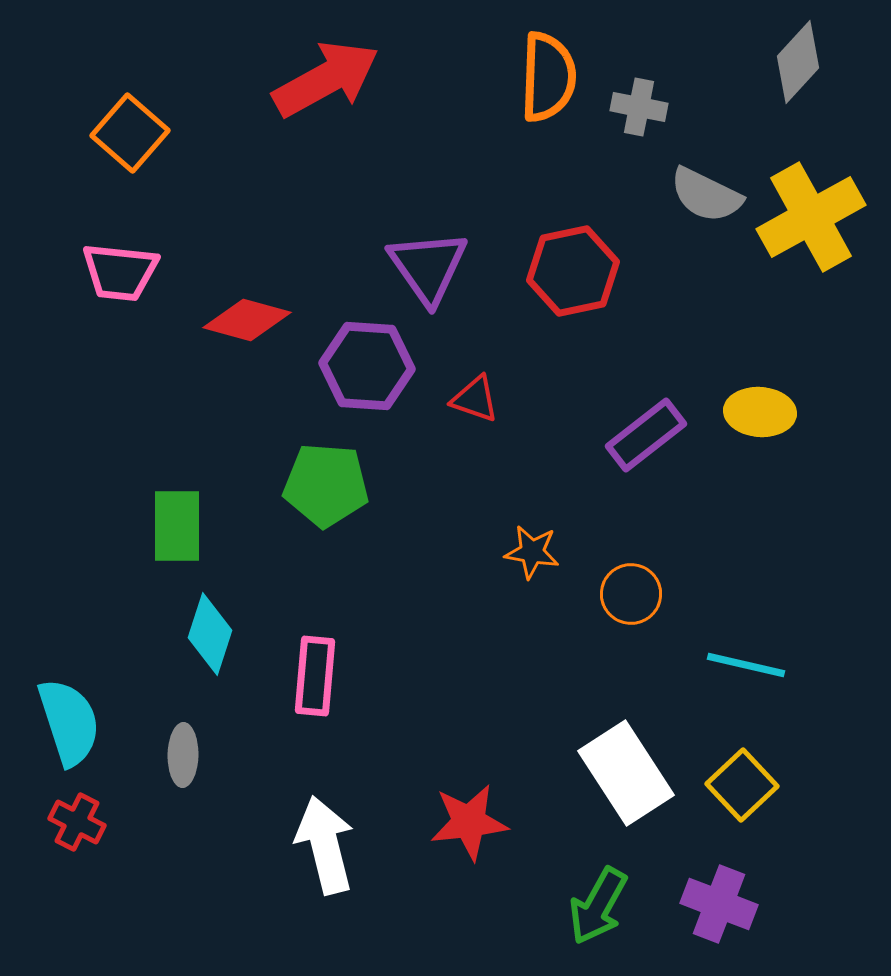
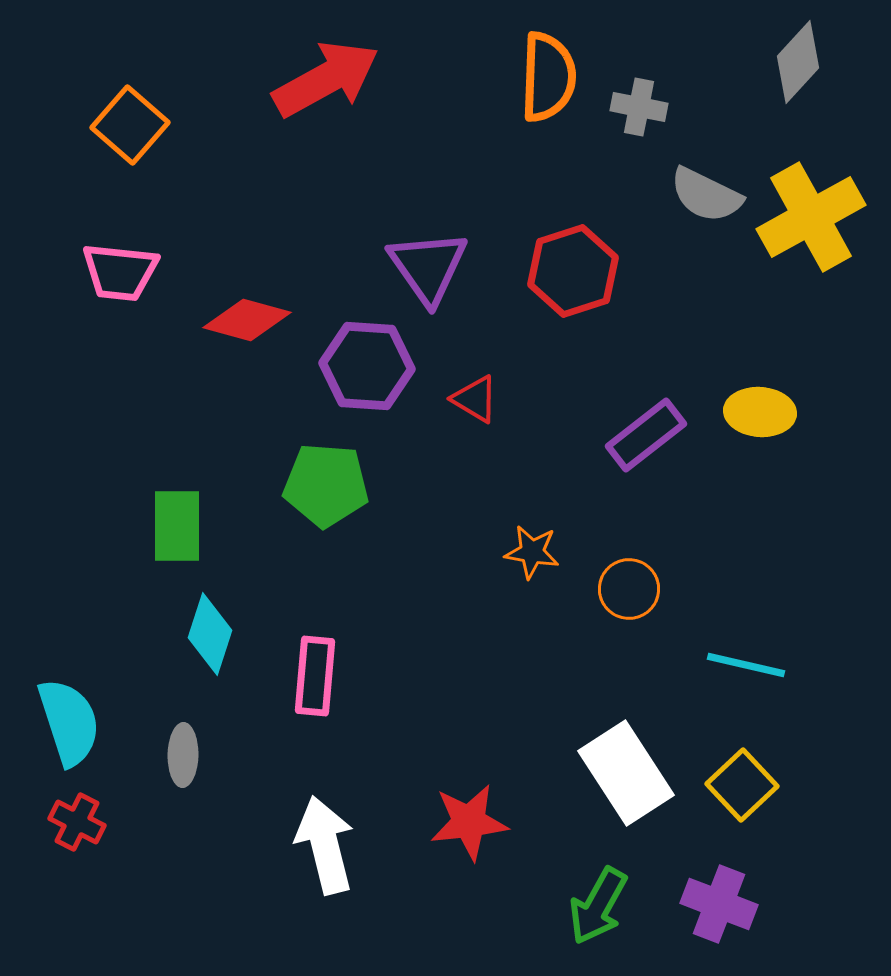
orange square: moved 8 px up
red hexagon: rotated 6 degrees counterclockwise
red triangle: rotated 12 degrees clockwise
orange circle: moved 2 px left, 5 px up
